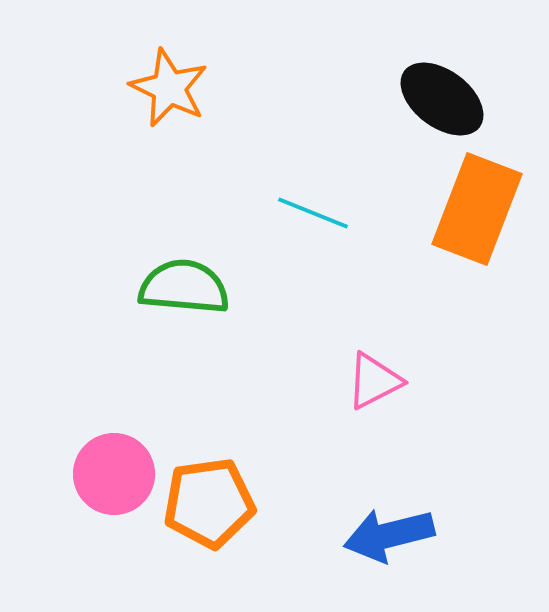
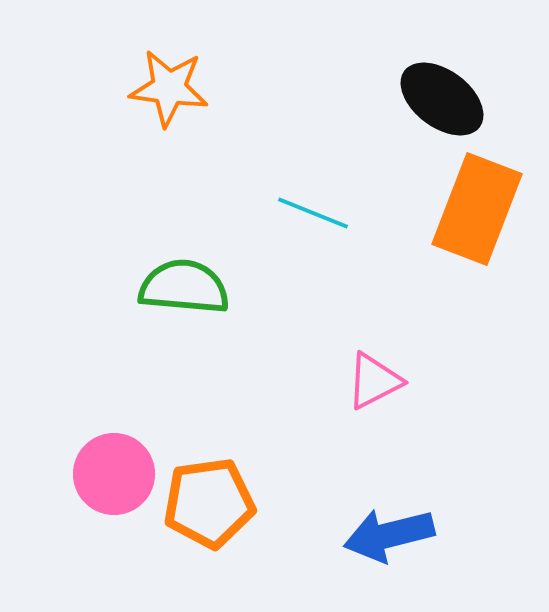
orange star: rotated 18 degrees counterclockwise
